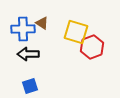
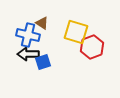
blue cross: moved 5 px right, 6 px down; rotated 15 degrees clockwise
blue square: moved 13 px right, 24 px up
